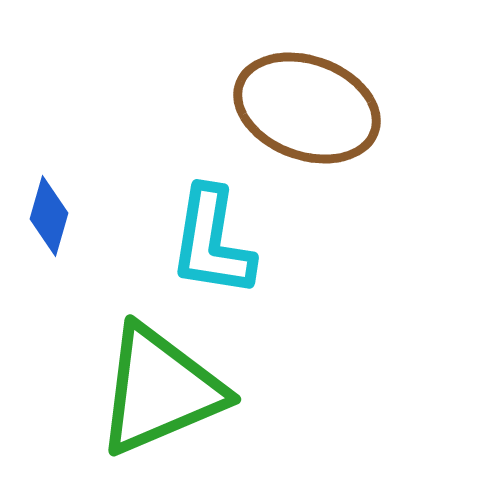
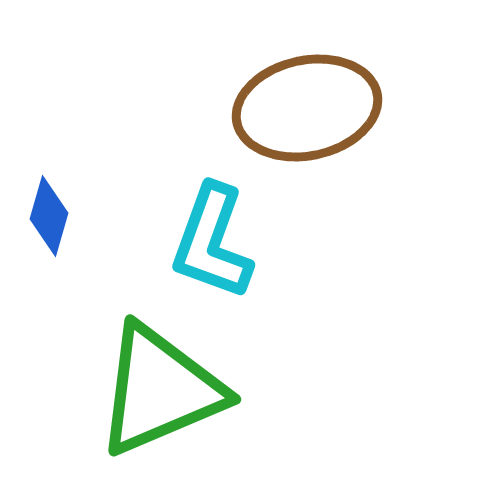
brown ellipse: rotated 32 degrees counterclockwise
cyan L-shape: rotated 11 degrees clockwise
